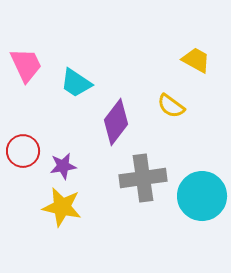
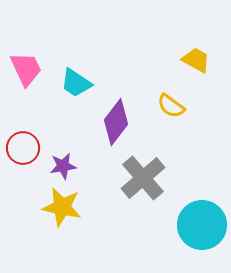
pink trapezoid: moved 4 px down
red circle: moved 3 px up
gray cross: rotated 33 degrees counterclockwise
cyan circle: moved 29 px down
